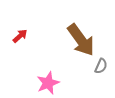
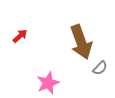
brown arrow: moved 2 px down; rotated 16 degrees clockwise
gray semicircle: moved 1 px left, 2 px down; rotated 21 degrees clockwise
